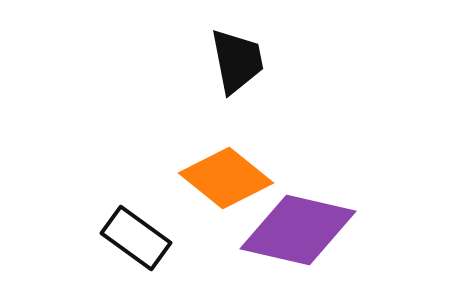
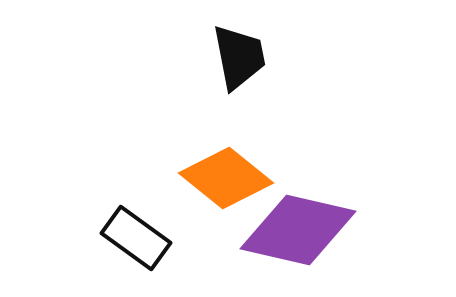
black trapezoid: moved 2 px right, 4 px up
